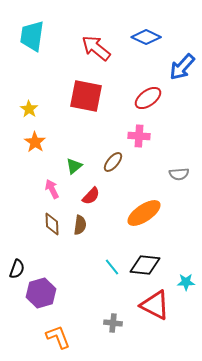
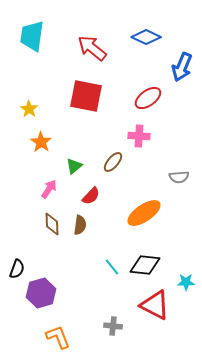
red arrow: moved 4 px left
blue arrow: rotated 20 degrees counterclockwise
orange star: moved 6 px right
gray semicircle: moved 3 px down
pink arrow: moved 3 px left; rotated 60 degrees clockwise
gray cross: moved 3 px down
